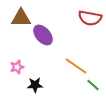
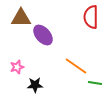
red semicircle: moved 1 px right, 1 px up; rotated 80 degrees clockwise
green line: moved 2 px right, 2 px up; rotated 32 degrees counterclockwise
